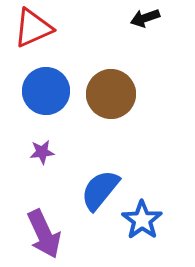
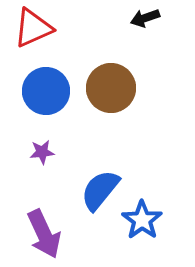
brown circle: moved 6 px up
